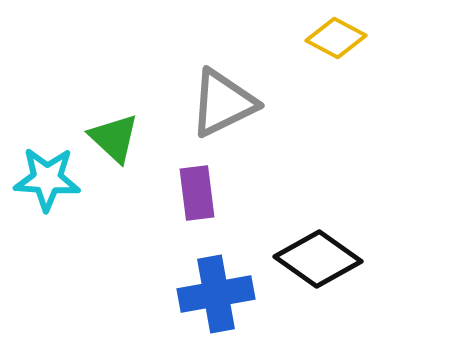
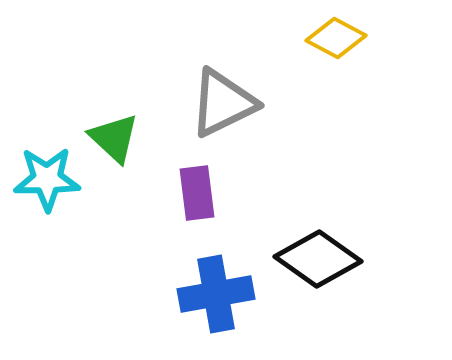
cyan star: rotated 4 degrees counterclockwise
